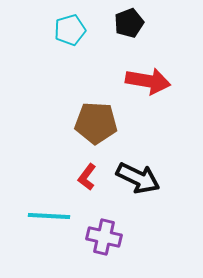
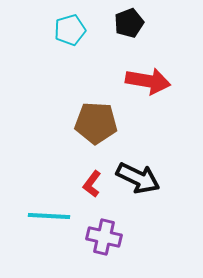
red L-shape: moved 5 px right, 7 px down
